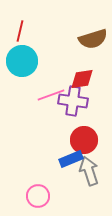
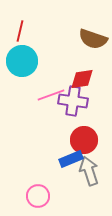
brown semicircle: rotated 36 degrees clockwise
